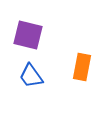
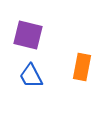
blue trapezoid: rotated 8 degrees clockwise
